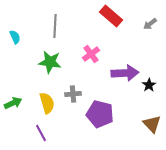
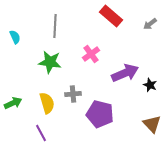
purple arrow: rotated 20 degrees counterclockwise
black star: moved 1 px right; rotated 16 degrees counterclockwise
